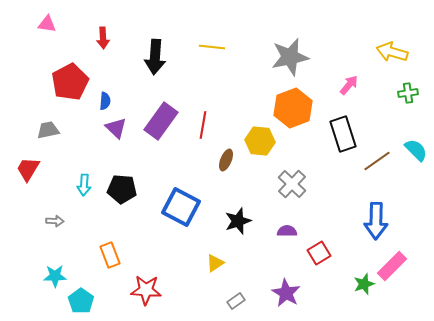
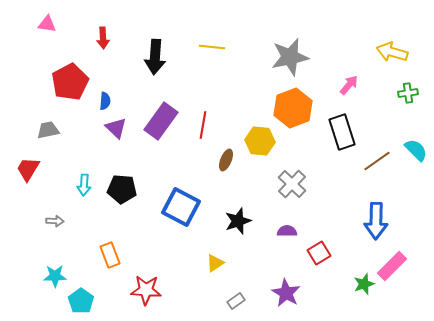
black rectangle: moved 1 px left, 2 px up
